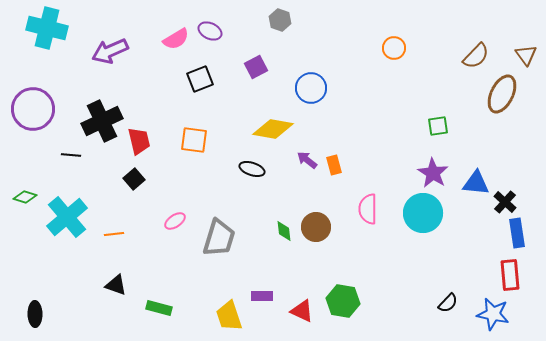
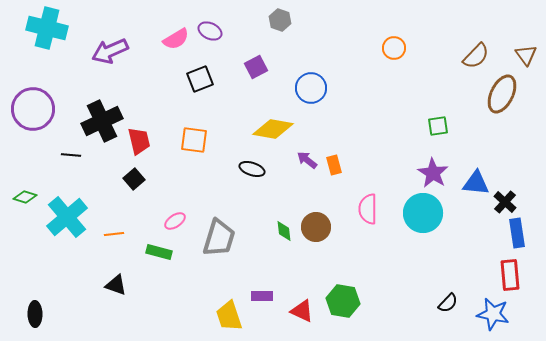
green rectangle at (159, 308): moved 56 px up
